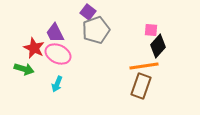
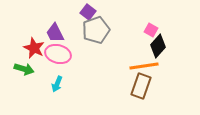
pink square: rotated 24 degrees clockwise
pink ellipse: rotated 10 degrees counterclockwise
